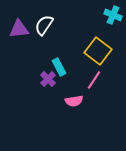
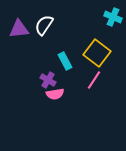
cyan cross: moved 2 px down
yellow square: moved 1 px left, 2 px down
cyan rectangle: moved 6 px right, 6 px up
purple cross: moved 1 px down; rotated 14 degrees counterclockwise
pink semicircle: moved 19 px left, 7 px up
